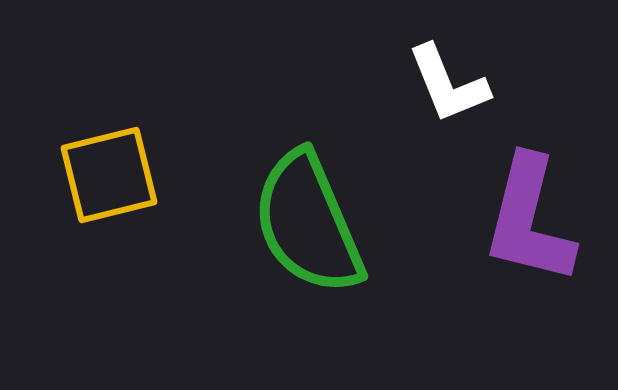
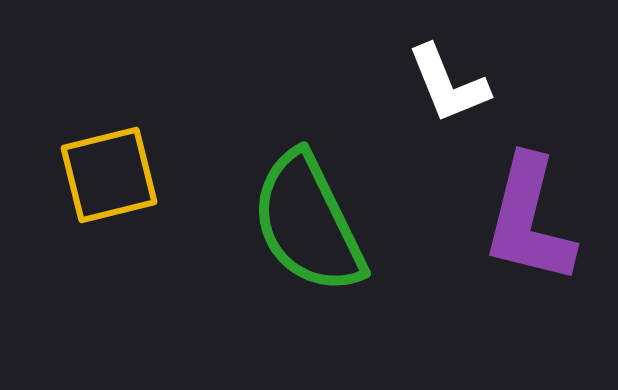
green semicircle: rotated 3 degrees counterclockwise
